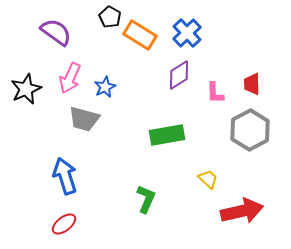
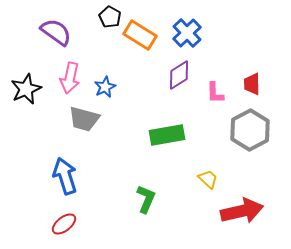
pink arrow: rotated 12 degrees counterclockwise
